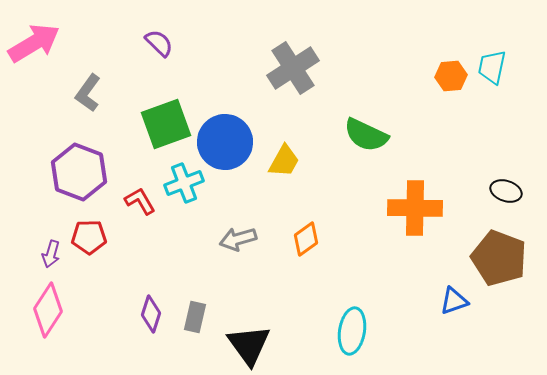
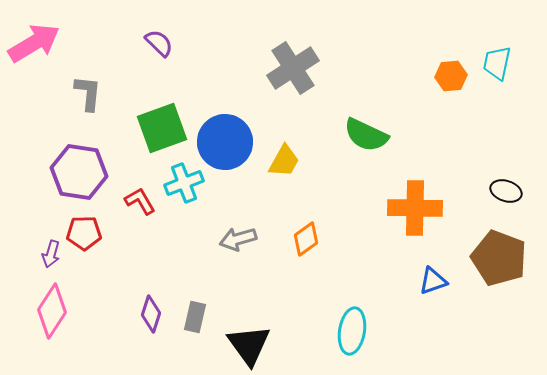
cyan trapezoid: moved 5 px right, 4 px up
gray L-shape: rotated 150 degrees clockwise
green square: moved 4 px left, 4 px down
purple hexagon: rotated 12 degrees counterclockwise
red pentagon: moved 5 px left, 4 px up
blue triangle: moved 21 px left, 20 px up
pink diamond: moved 4 px right, 1 px down
